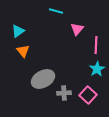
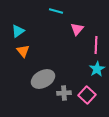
pink square: moved 1 px left
